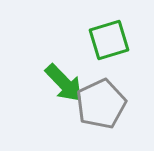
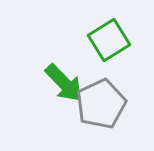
green square: rotated 15 degrees counterclockwise
